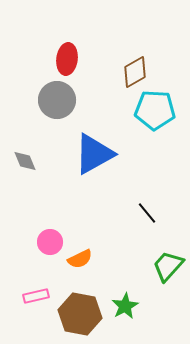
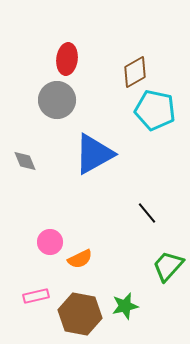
cyan pentagon: rotated 9 degrees clockwise
green star: rotated 16 degrees clockwise
